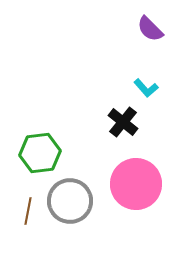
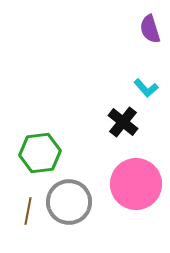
purple semicircle: rotated 28 degrees clockwise
gray circle: moved 1 px left, 1 px down
